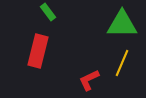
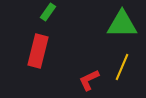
green rectangle: rotated 72 degrees clockwise
yellow line: moved 4 px down
